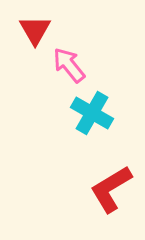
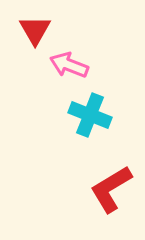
pink arrow: rotated 30 degrees counterclockwise
cyan cross: moved 2 px left, 2 px down; rotated 9 degrees counterclockwise
